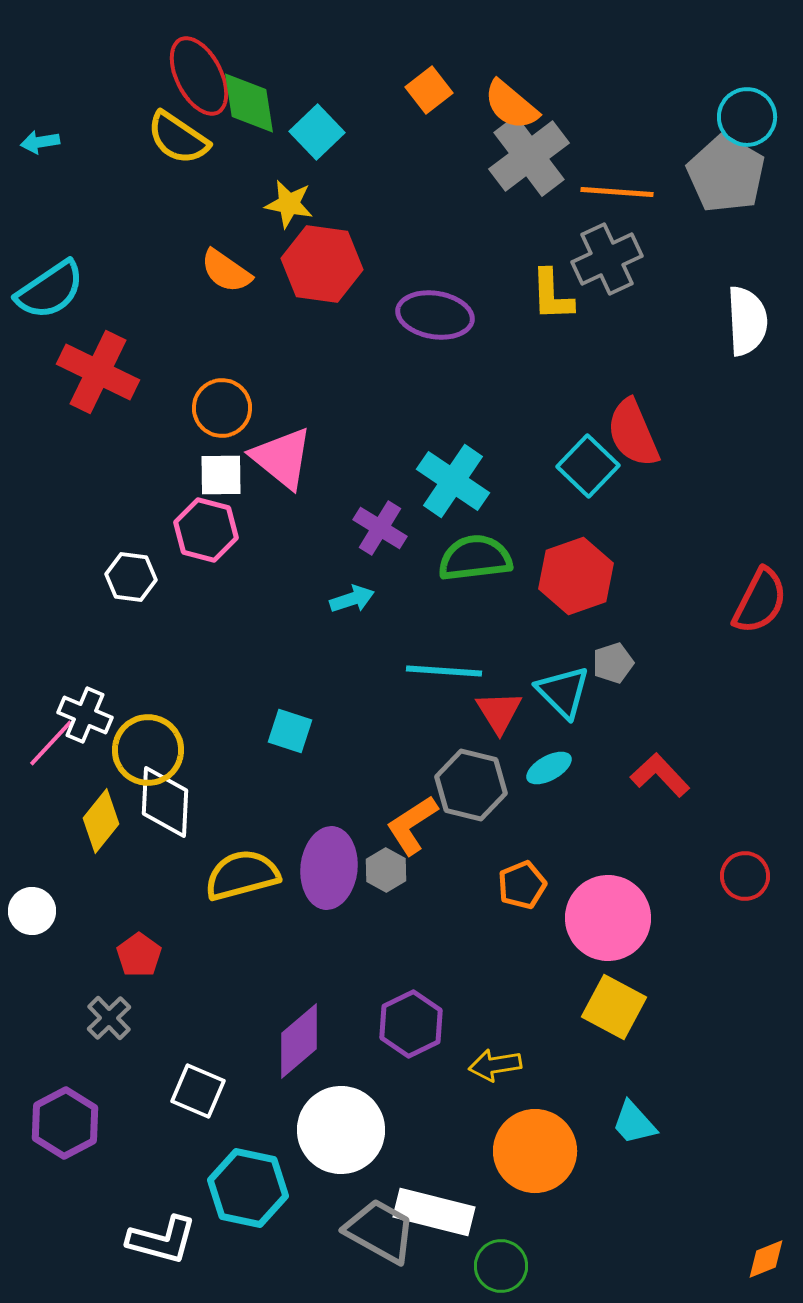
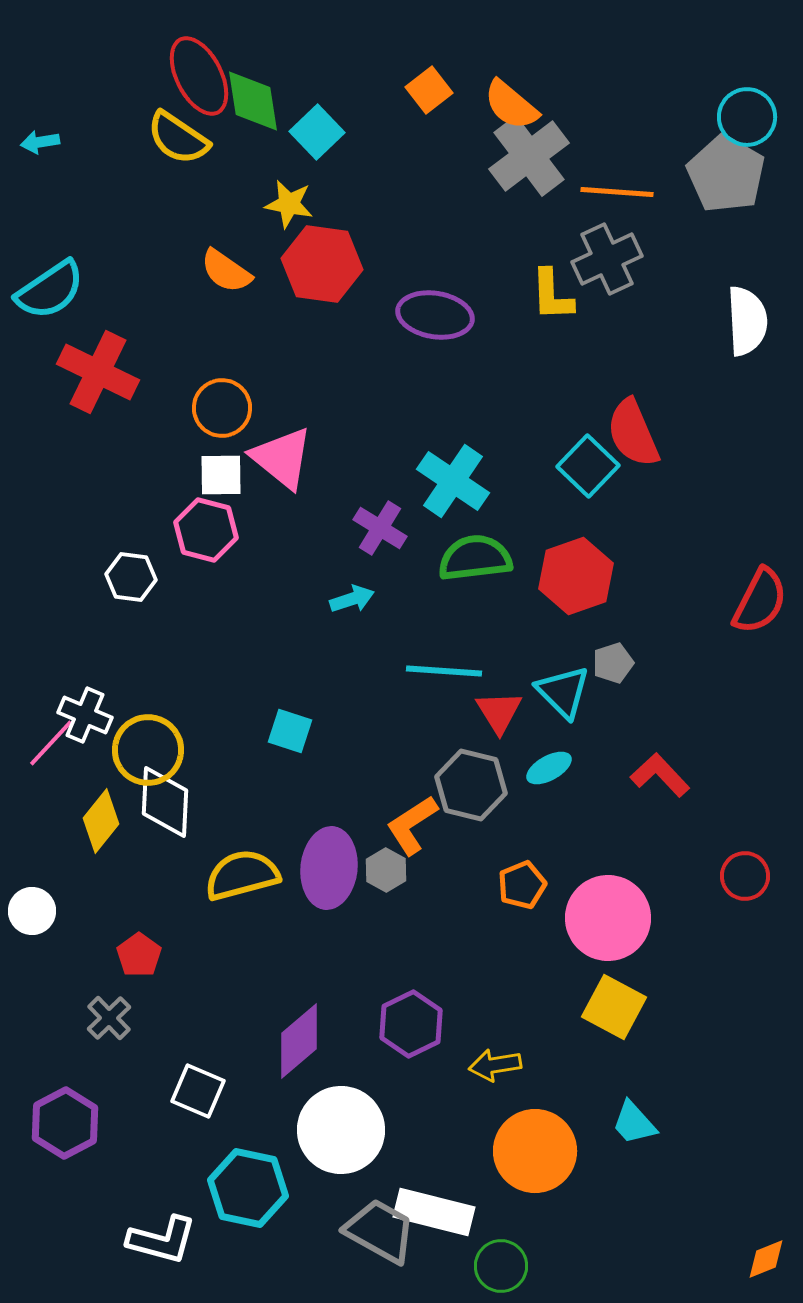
green diamond at (249, 103): moved 4 px right, 2 px up
